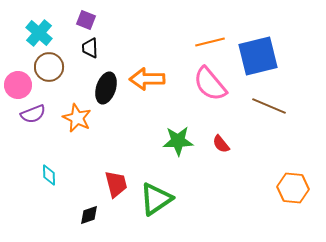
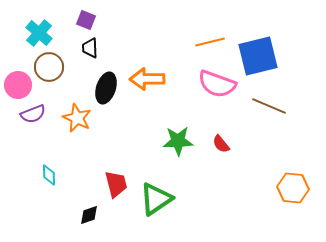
pink semicircle: moved 7 px right; rotated 30 degrees counterclockwise
